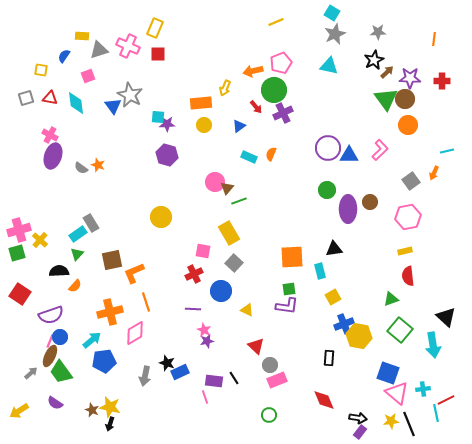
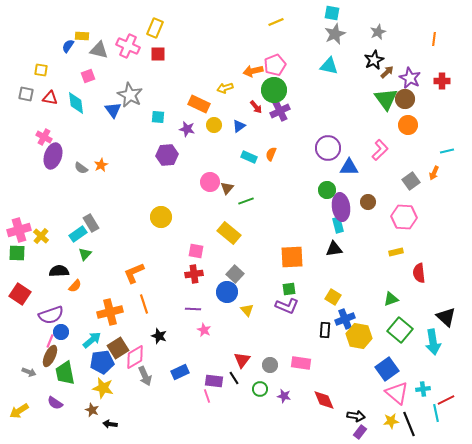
cyan square at (332, 13): rotated 21 degrees counterclockwise
gray star at (378, 32): rotated 21 degrees counterclockwise
gray triangle at (99, 50): rotated 30 degrees clockwise
blue semicircle at (64, 56): moved 4 px right, 10 px up
pink pentagon at (281, 63): moved 6 px left, 2 px down
purple star at (410, 78): rotated 25 degrees clockwise
yellow arrow at (225, 88): rotated 49 degrees clockwise
gray square at (26, 98): moved 4 px up; rotated 28 degrees clockwise
orange rectangle at (201, 103): moved 2 px left, 1 px down; rotated 30 degrees clockwise
blue triangle at (113, 106): moved 4 px down
purple cross at (283, 113): moved 3 px left, 2 px up
purple star at (167, 124): moved 20 px right, 5 px down; rotated 14 degrees clockwise
yellow circle at (204, 125): moved 10 px right
pink cross at (50, 135): moved 6 px left, 2 px down
purple hexagon at (167, 155): rotated 20 degrees counterclockwise
blue triangle at (349, 155): moved 12 px down
orange star at (98, 165): moved 3 px right; rotated 24 degrees clockwise
pink circle at (215, 182): moved 5 px left
green line at (239, 201): moved 7 px right
brown circle at (370, 202): moved 2 px left
purple ellipse at (348, 209): moved 7 px left, 2 px up; rotated 8 degrees counterclockwise
pink hexagon at (408, 217): moved 4 px left; rotated 15 degrees clockwise
yellow rectangle at (229, 233): rotated 20 degrees counterclockwise
yellow cross at (40, 240): moved 1 px right, 4 px up
pink square at (203, 251): moved 7 px left
yellow rectangle at (405, 251): moved 9 px left, 1 px down
green square at (17, 253): rotated 18 degrees clockwise
green triangle at (77, 254): moved 8 px right
brown square at (112, 260): moved 6 px right, 88 px down; rotated 20 degrees counterclockwise
gray square at (234, 263): moved 1 px right, 11 px down
cyan rectangle at (320, 271): moved 18 px right, 46 px up
red cross at (194, 274): rotated 18 degrees clockwise
red semicircle at (408, 276): moved 11 px right, 3 px up
blue circle at (221, 291): moved 6 px right, 1 px down
yellow square at (333, 297): rotated 28 degrees counterclockwise
orange line at (146, 302): moved 2 px left, 2 px down
purple L-shape at (287, 306): rotated 15 degrees clockwise
yellow triangle at (247, 310): rotated 24 degrees clockwise
blue cross at (344, 324): moved 1 px right, 5 px up
pink diamond at (135, 333): moved 24 px down
blue circle at (60, 337): moved 1 px right, 5 px up
purple star at (207, 341): moved 77 px right, 55 px down; rotated 24 degrees clockwise
cyan arrow at (433, 345): moved 3 px up
red triangle at (256, 346): moved 14 px left, 14 px down; rotated 24 degrees clockwise
black rectangle at (329, 358): moved 4 px left, 28 px up
blue pentagon at (104, 361): moved 2 px left, 1 px down
black star at (167, 363): moved 8 px left, 27 px up
green trapezoid at (61, 372): moved 4 px right, 1 px down; rotated 25 degrees clockwise
gray arrow at (31, 373): moved 2 px left, 1 px up; rotated 64 degrees clockwise
blue square at (388, 373): moved 1 px left, 4 px up; rotated 35 degrees clockwise
gray arrow at (145, 376): rotated 36 degrees counterclockwise
pink rectangle at (277, 380): moved 24 px right, 17 px up; rotated 30 degrees clockwise
pink line at (205, 397): moved 2 px right, 1 px up
yellow star at (110, 407): moved 7 px left, 19 px up
green circle at (269, 415): moved 9 px left, 26 px up
black arrow at (358, 418): moved 2 px left, 2 px up
black arrow at (110, 424): rotated 80 degrees clockwise
